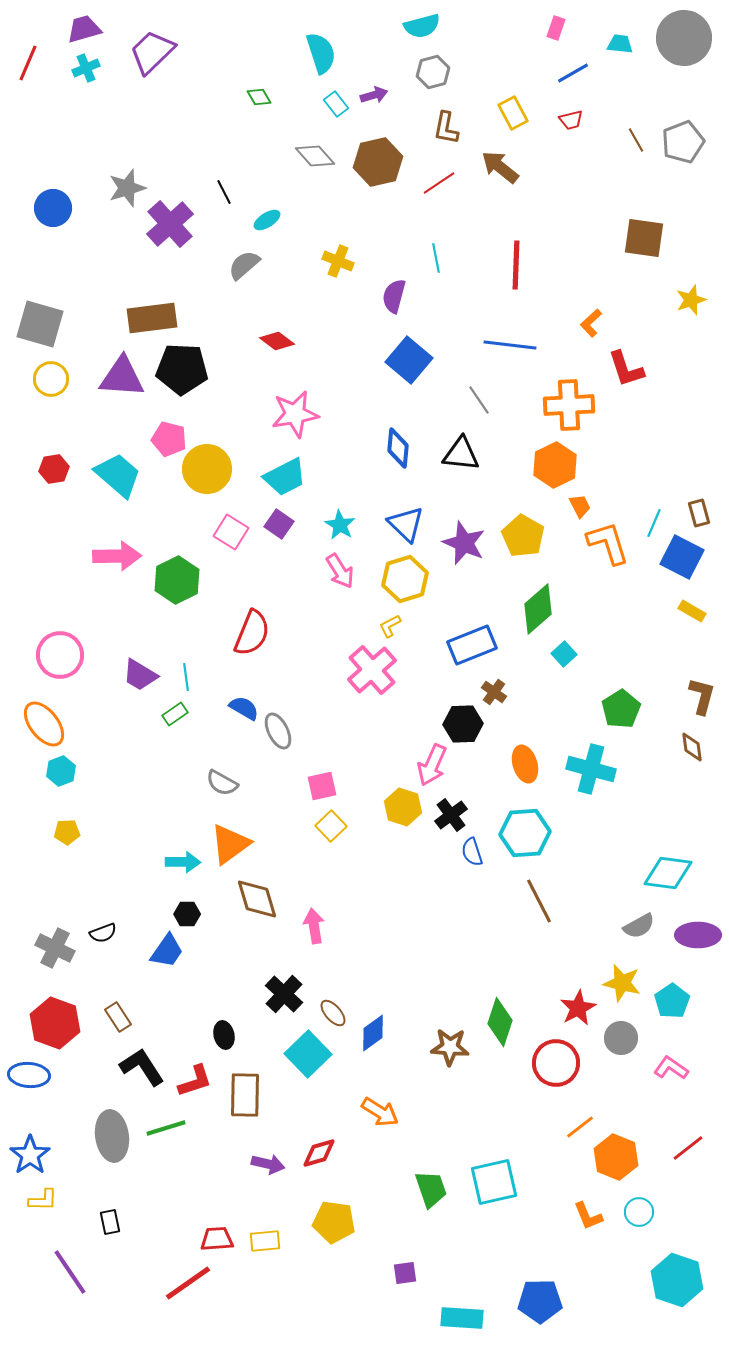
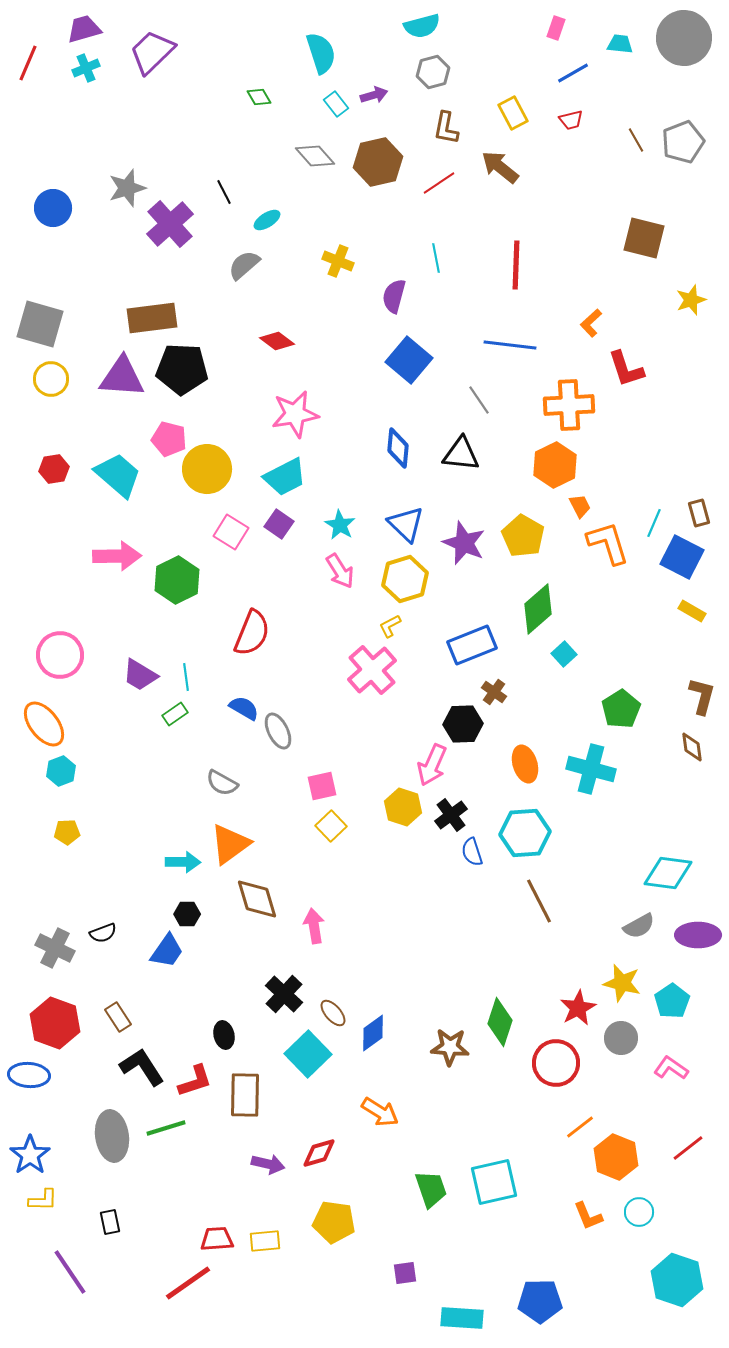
brown square at (644, 238): rotated 6 degrees clockwise
